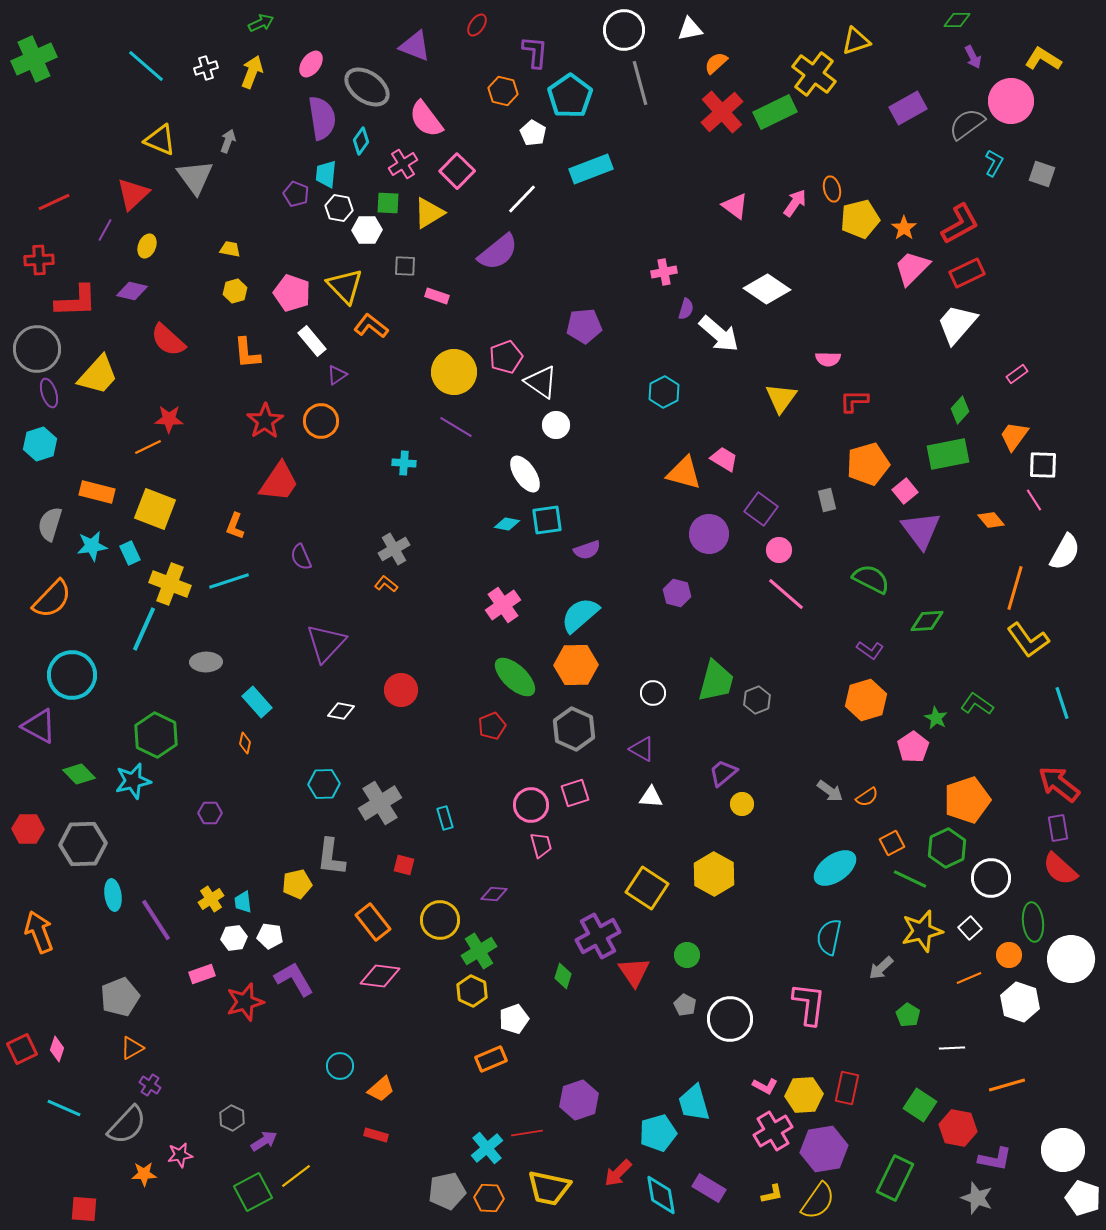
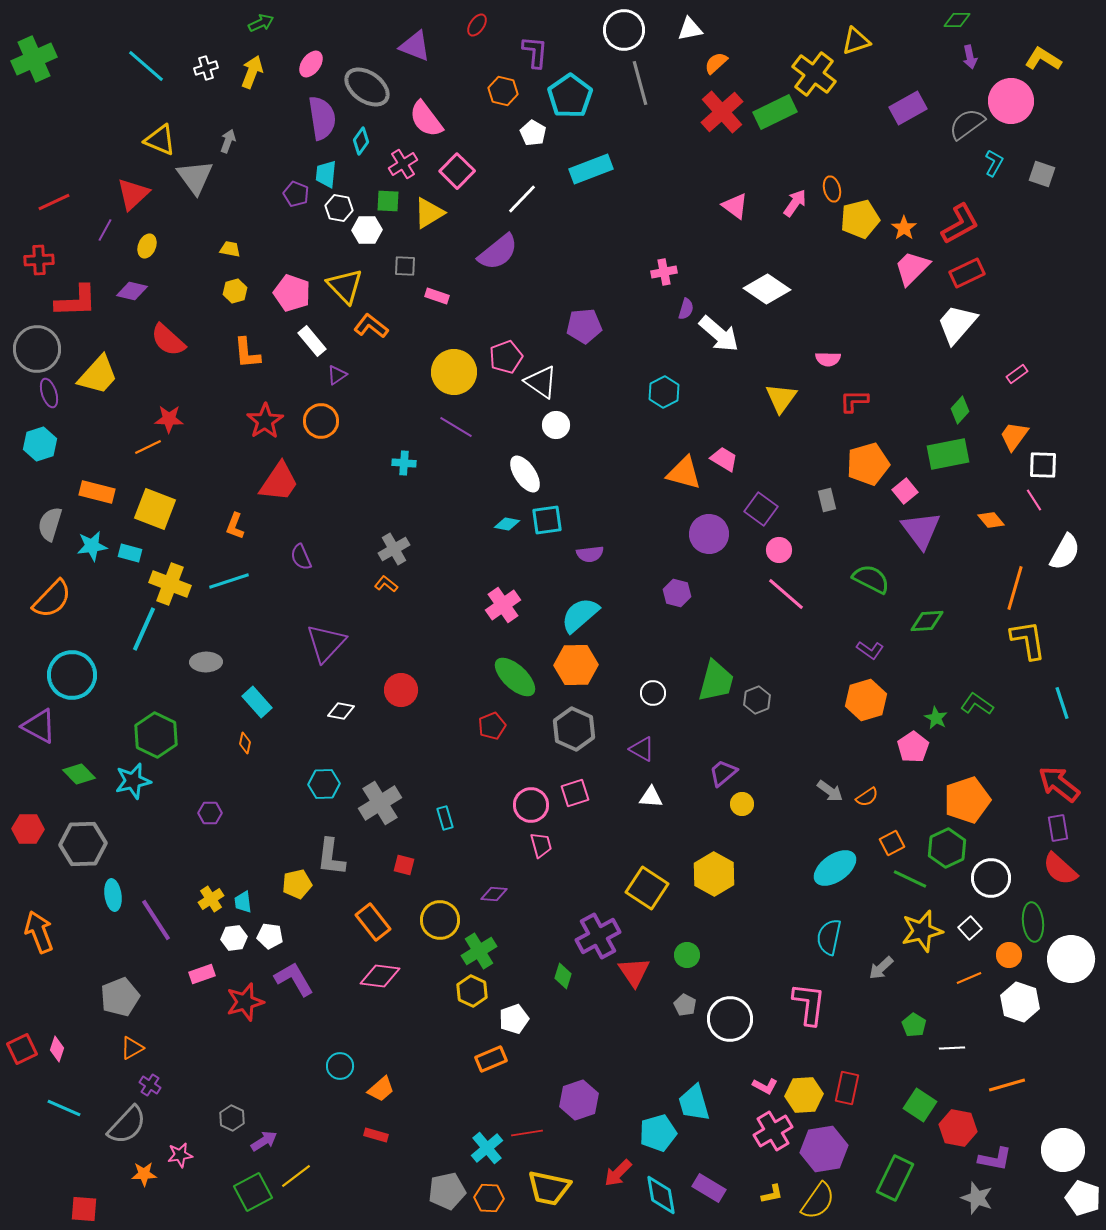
purple arrow at (973, 57): moved 3 px left; rotated 15 degrees clockwise
green square at (388, 203): moved 2 px up
purple semicircle at (587, 550): moved 3 px right, 4 px down; rotated 12 degrees clockwise
cyan rectangle at (130, 553): rotated 50 degrees counterclockwise
yellow L-shape at (1028, 640): rotated 153 degrees counterclockwise
green pentagon at (908, 1015): moved 6 px right, 10 px down
